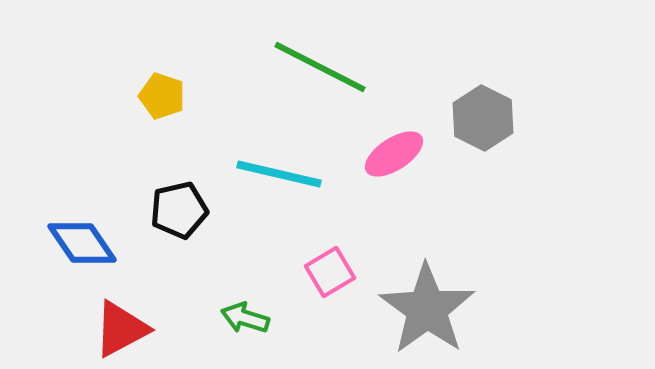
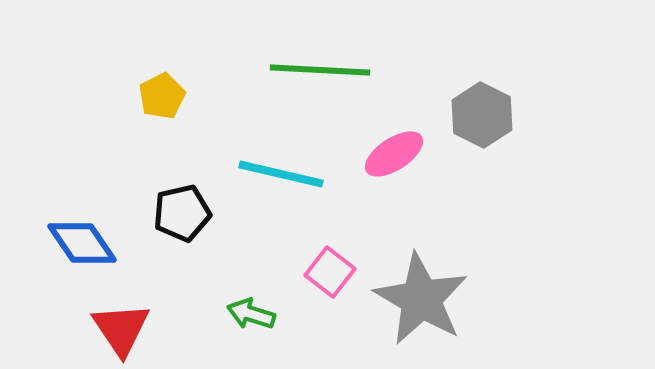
green line: moved 3 px down; rotated 24 degrees counterclockwise
yellow pentagon: rotated 27 degrees clockwise
gray hexagon: moved 1 px left, 3 px up
cyan line: moved 2 px right
black pentagon: moved 3 px right, 3 px down
pink square: rotated 21 degrees counterclockwise
gray star: moved 6 px left, 10 px up; rotated 6 degrees counterclockwise
green arrow: moved 6 px right, 4 px up
red triangle: rotated 36 degrees counterclockwise
